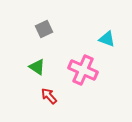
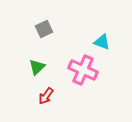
cyan triangle: moved 5 px left, 3 px down
green triangle: rotated 42 degrees clockwise
red arrow: moved 3 px left; rotated 102 degrees counterclockwise
